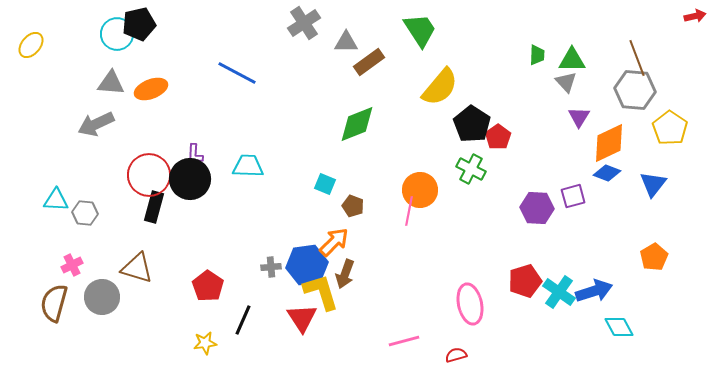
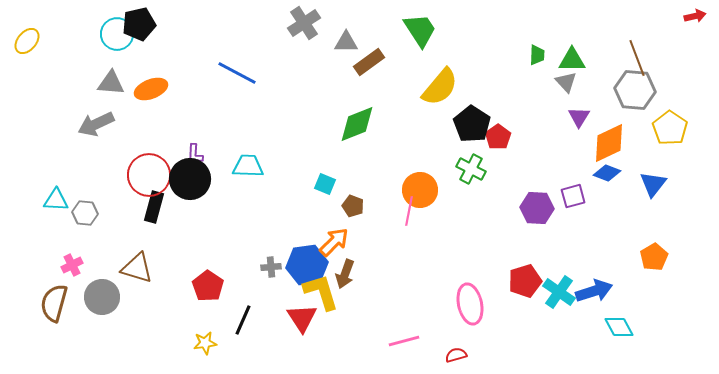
yellow ellipse at (31, 45): moved 4 px left, 4 px up
